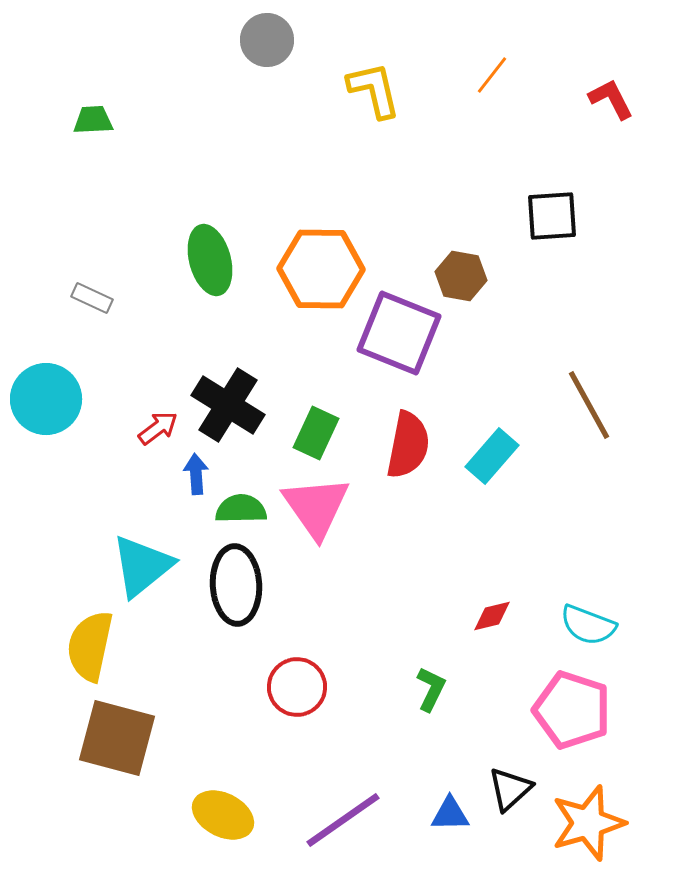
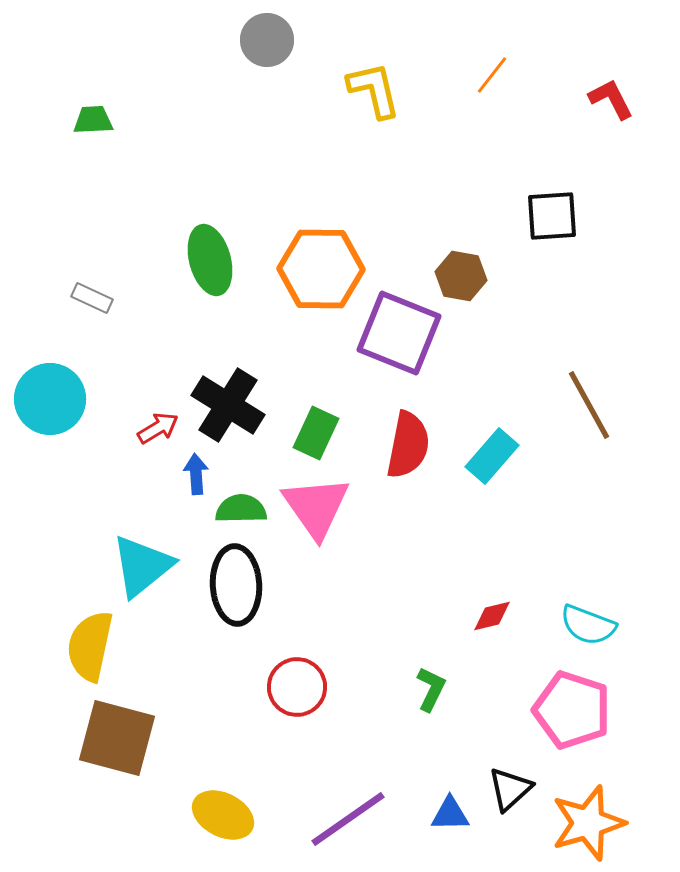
cyan circle: moved 4 px right
red arrow: rotated 6 degrees clockwise
purple line: moved 5 px right, 1 px up
